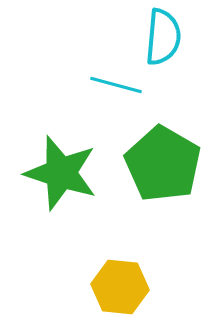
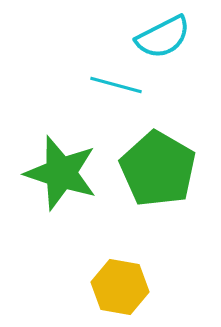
cyan semicircle: rotated 58 degrees clockwise
green pentagon: moved 5 px left, 5 px down
yellow hexagon: rotated 4 degrees clockwise
